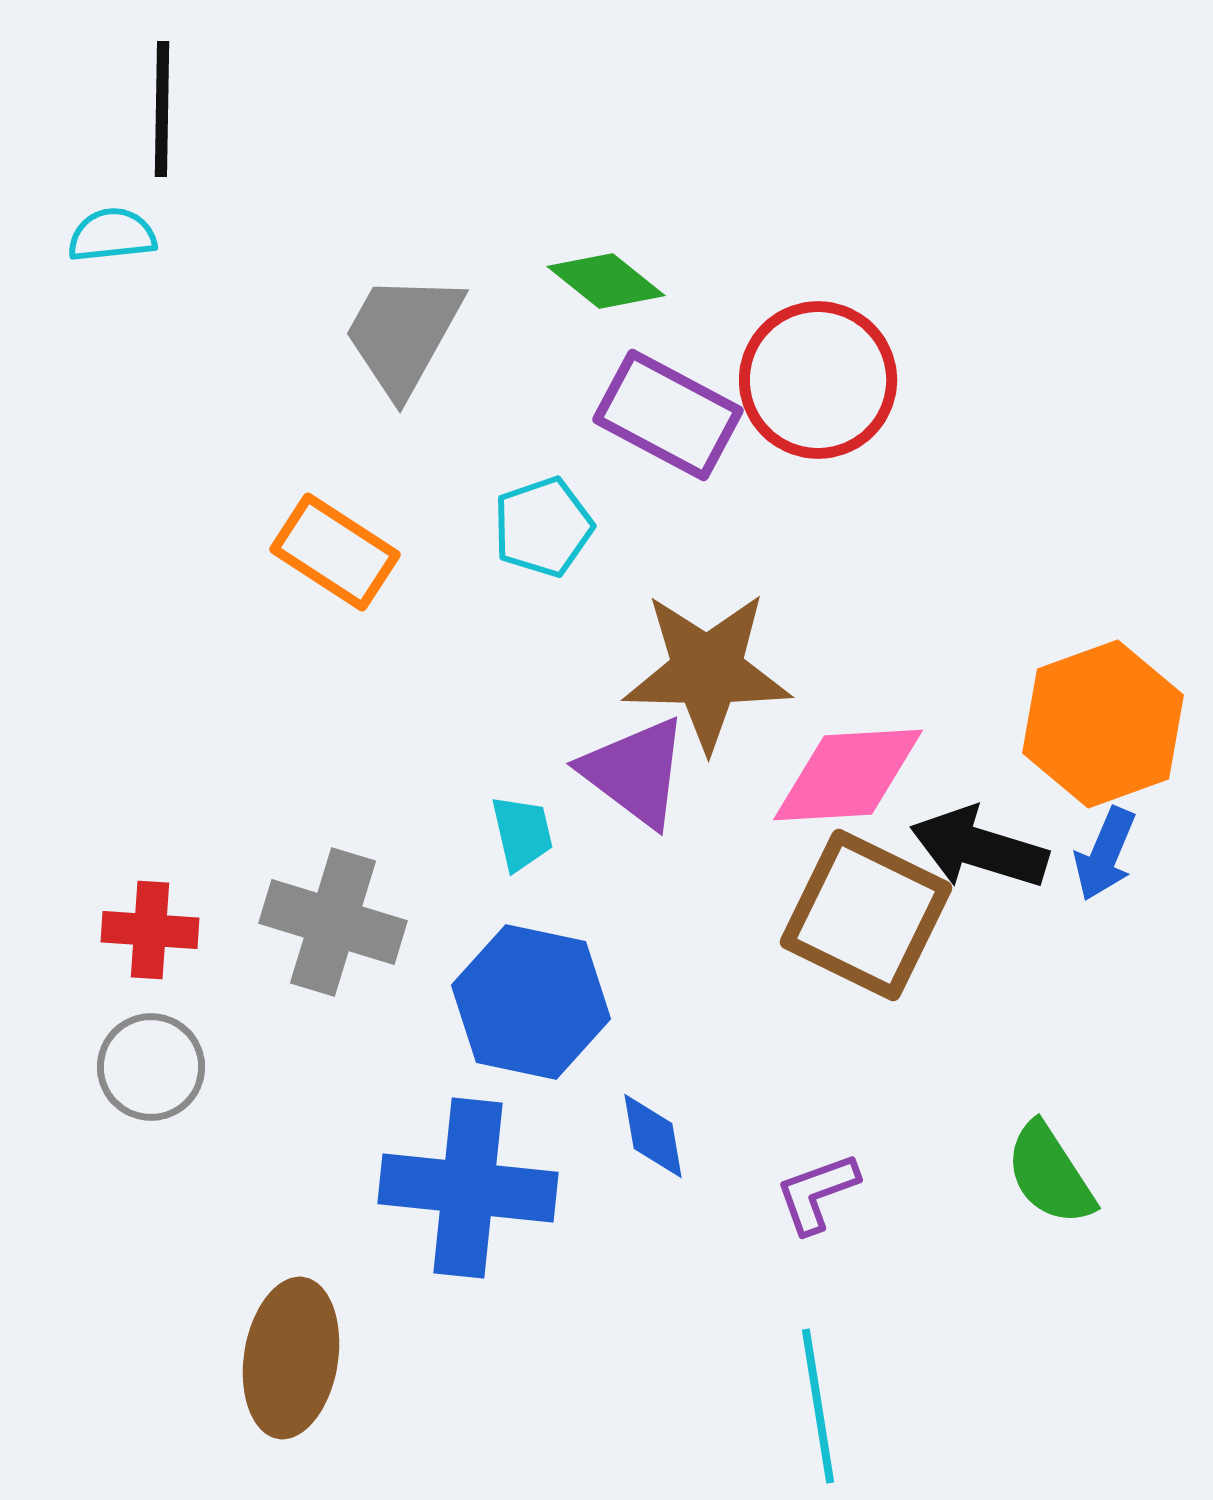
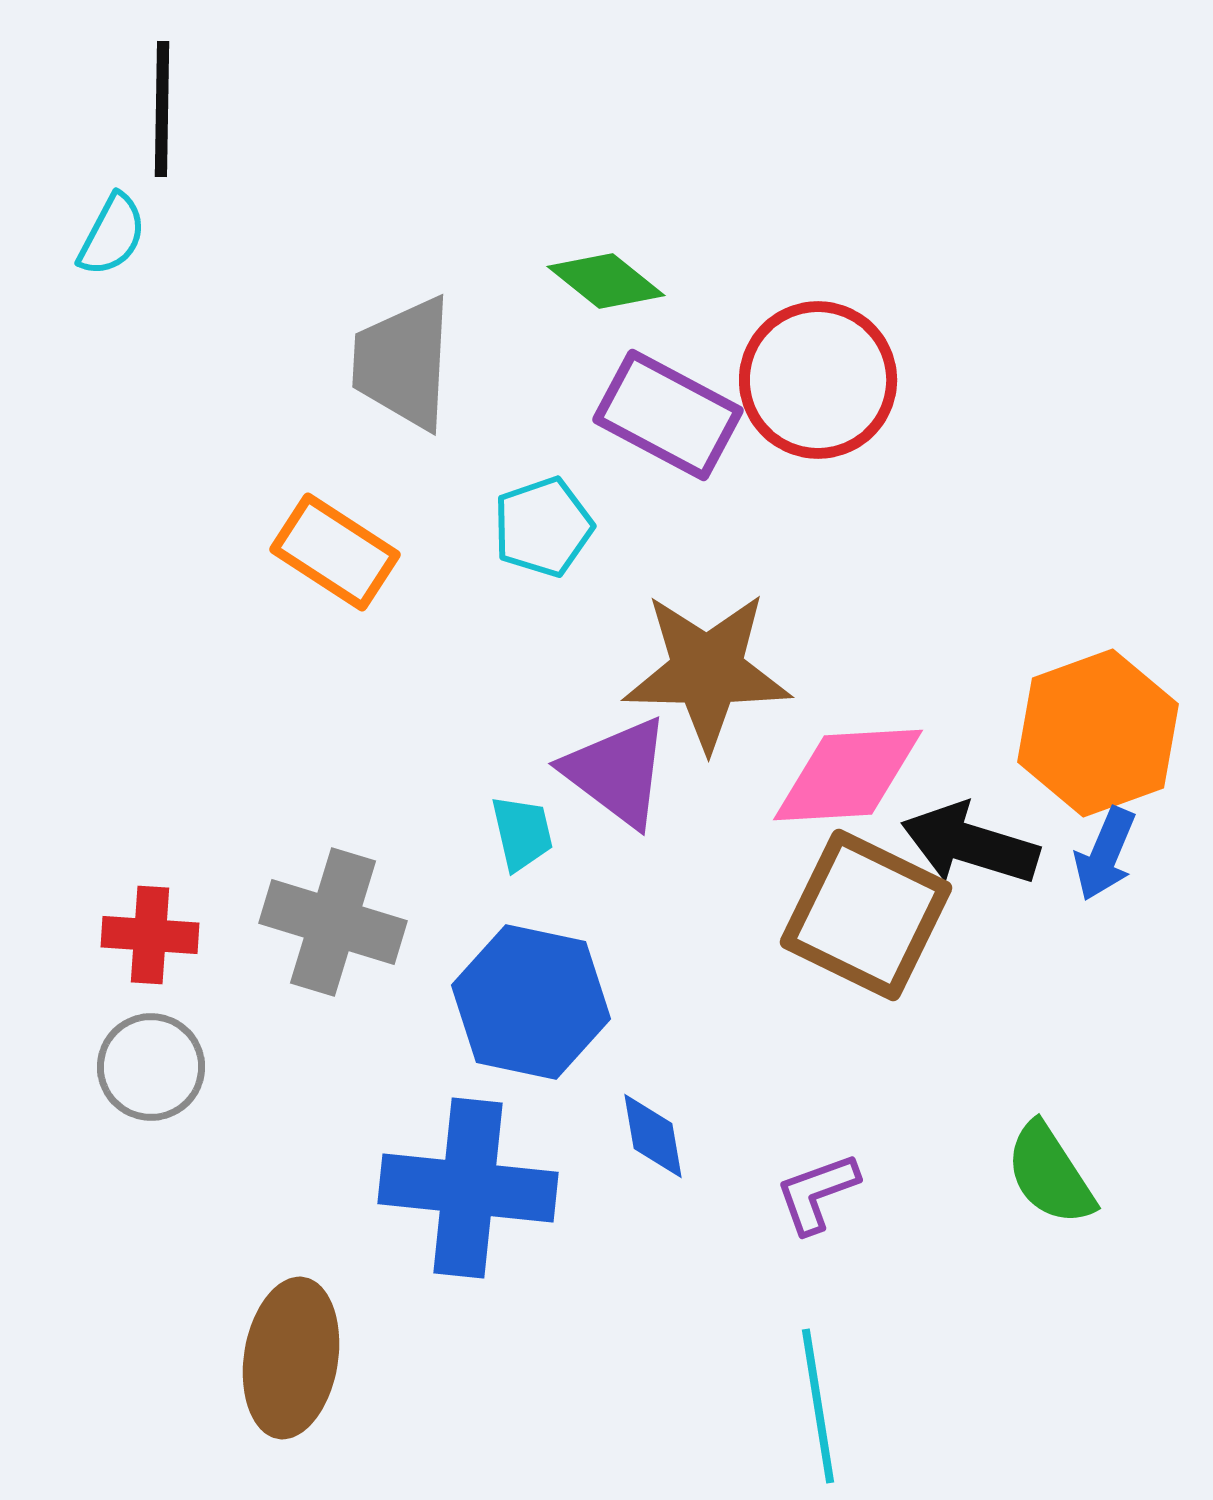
cyan semicircle: rotated 124 degrees clockwise
gray trapezoid: moved 29 px down; rotated 26 degrees counterclockwise
orange hexagon: moved 5 px left, 9 px down
purple triangle: moved 18 px left
black arrow: moved 9 px left, 4 px up
red cross: moved 5 px down
